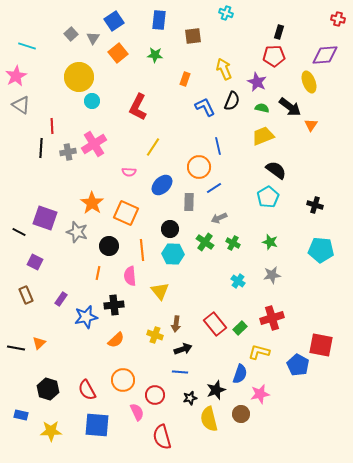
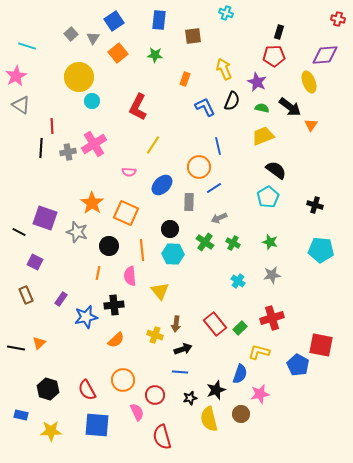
yellow line at (153, 147): moved 2 px up
